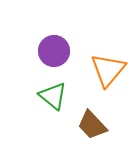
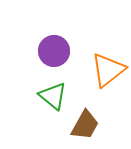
orange triangle: rotated 12 degrees clockwise
brown trapezoid: moved 7 px left; rotated 108 degrees counterclockwise
